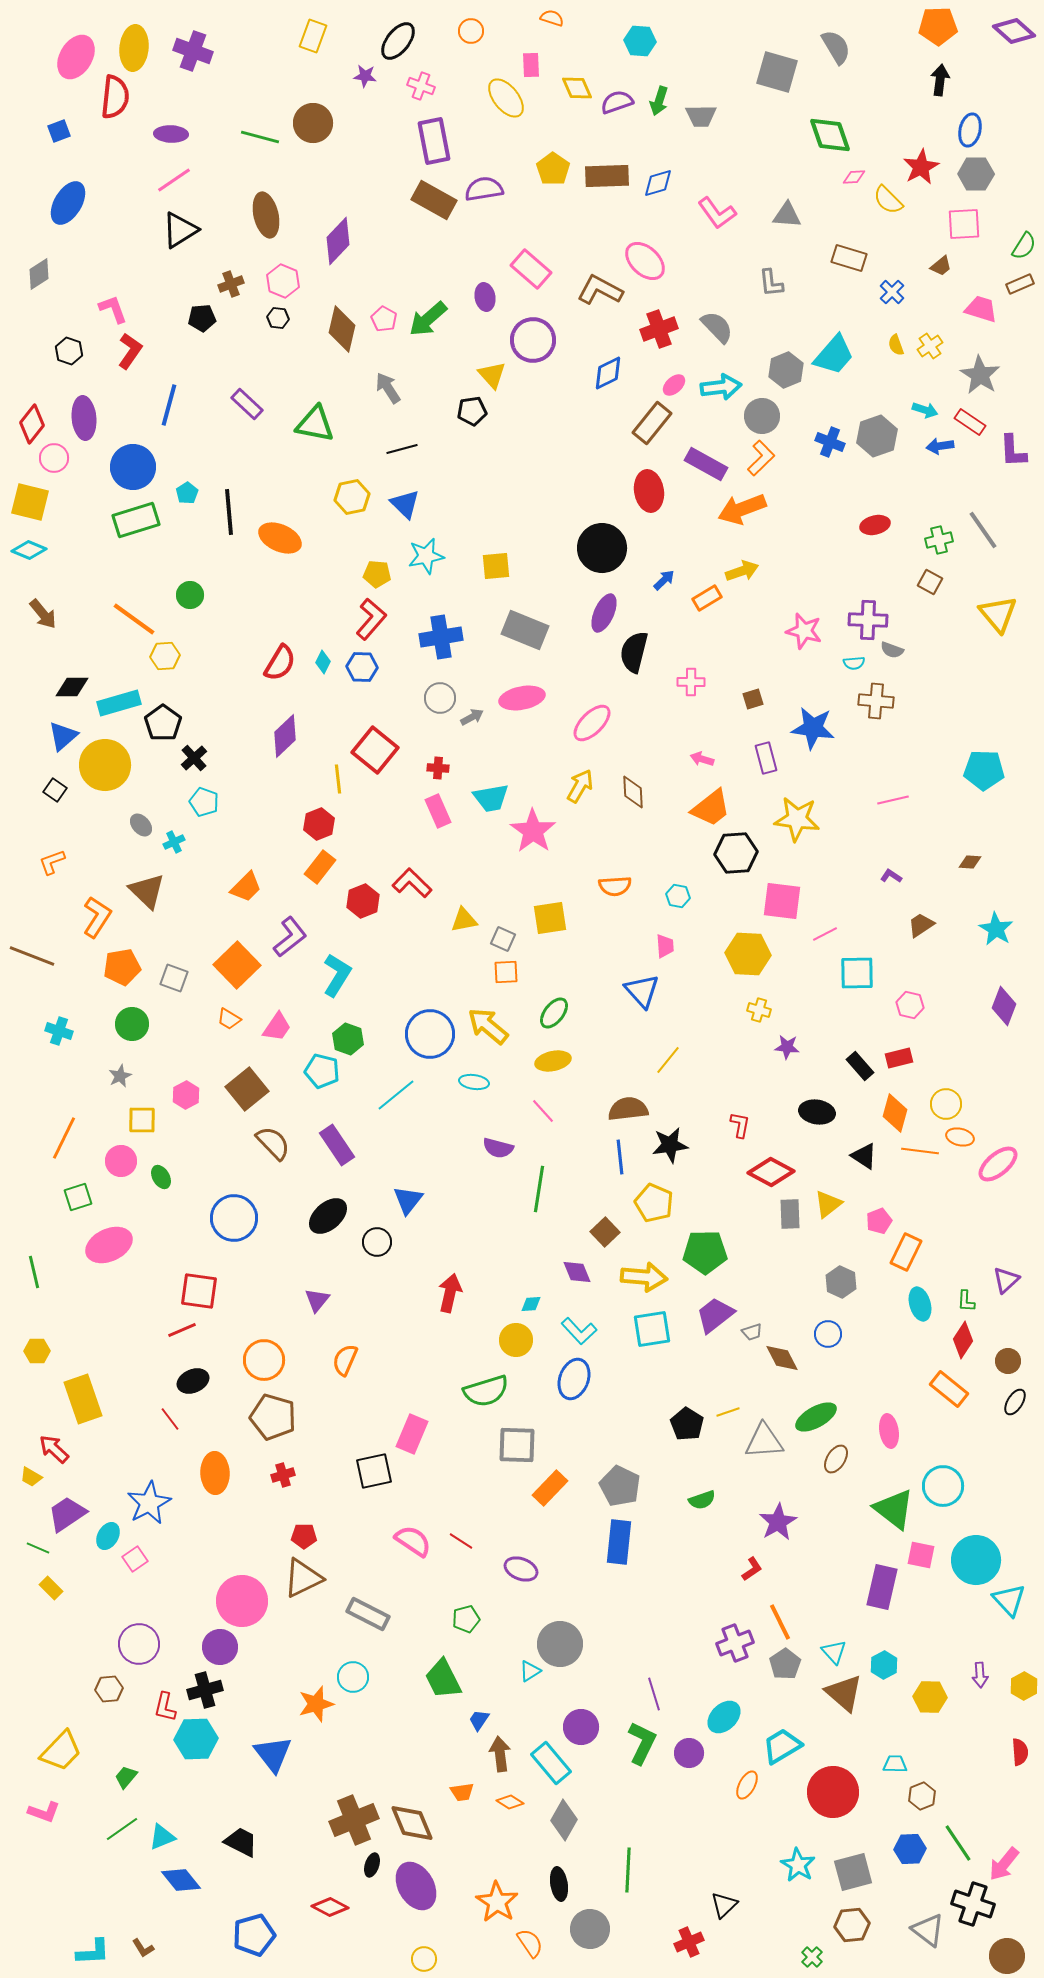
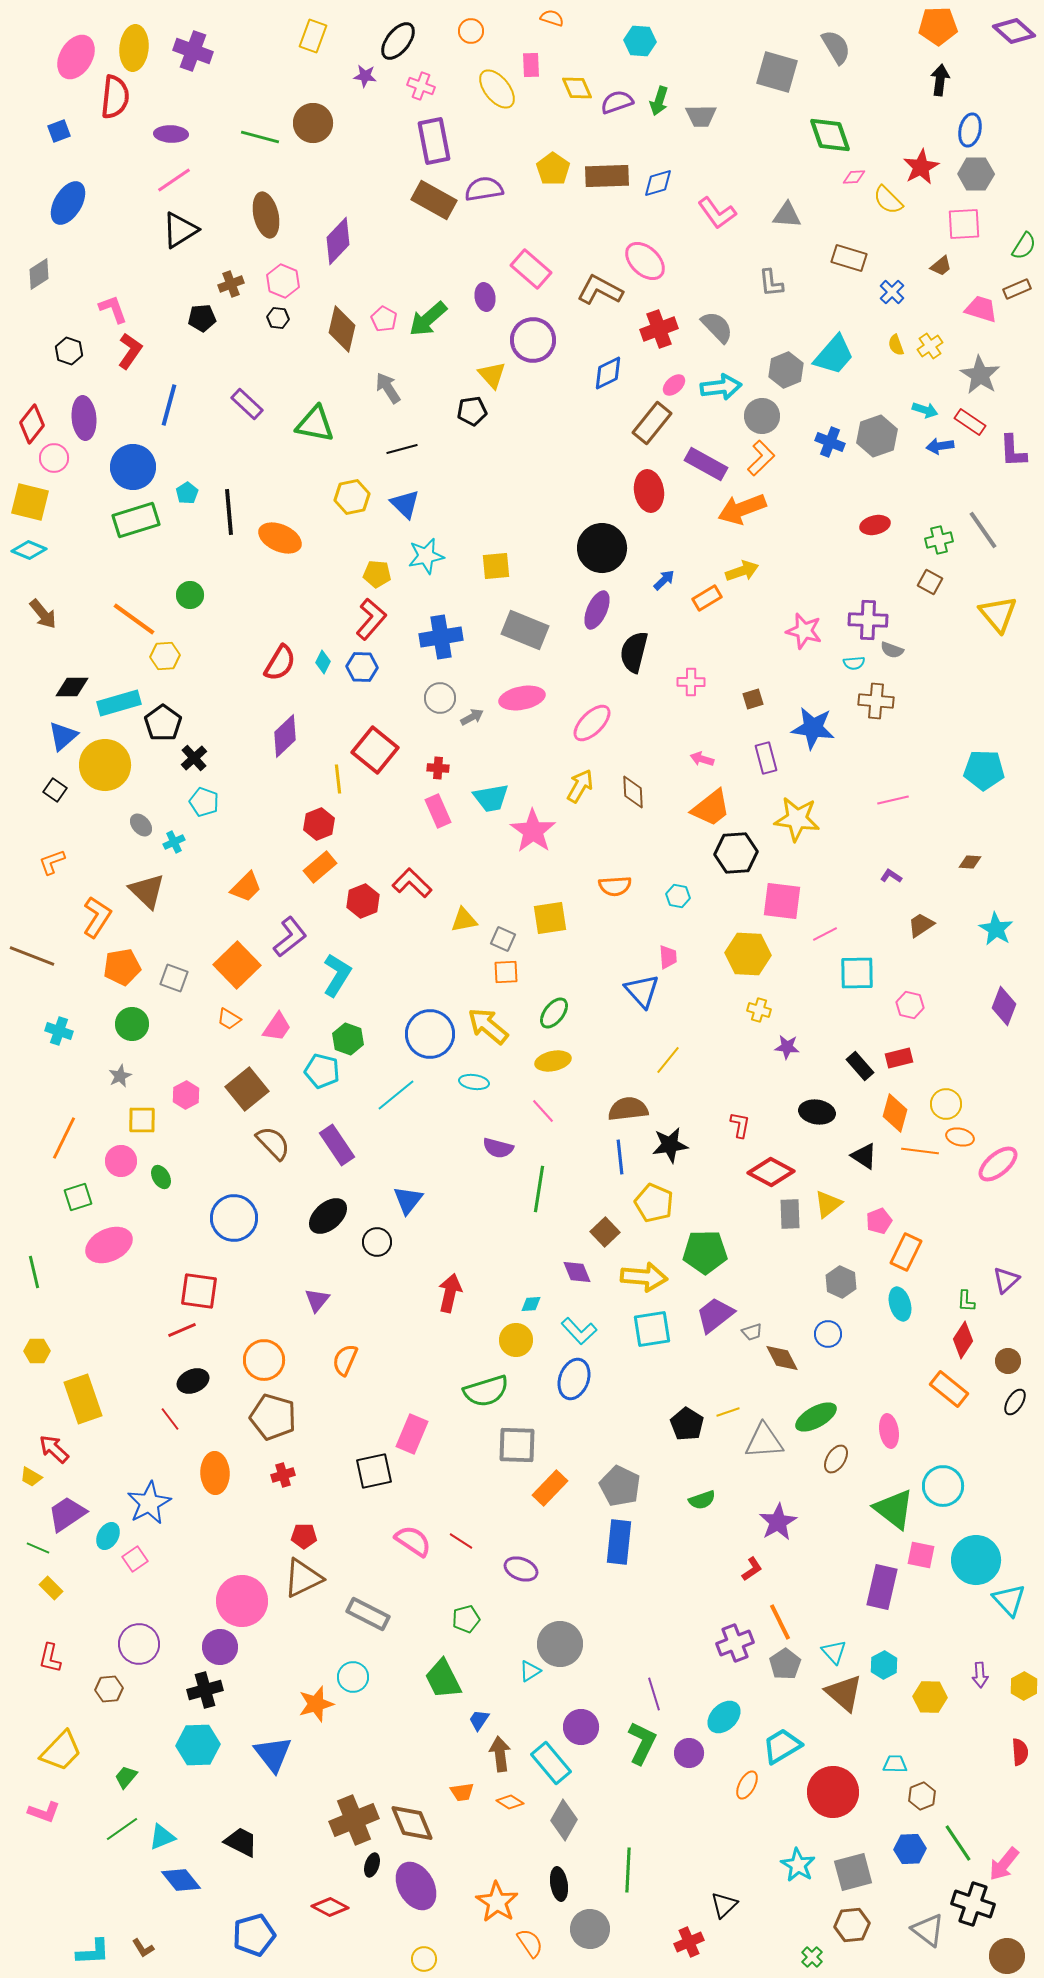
yellow ellipse at (506, 98): moved 9 px left, 9 px up
brown rectangle at (1020, 284): moved 3 px left, 5 px down
purple ellipse at (604, 613): moved 7 px left, 3 px up
orange rectangle at (320, 867): rotated 12 degrees clockwise
pink trapezoid at (665, 946): moved 3 px right, 11 px down
cyan ellipse at (920, 1304): moved 20 px left
red L-shape at (165, 1707): moved 115 px left, 49 px up
cyan hexagon at (196, 1739): moved 2 px right, 6 px down
